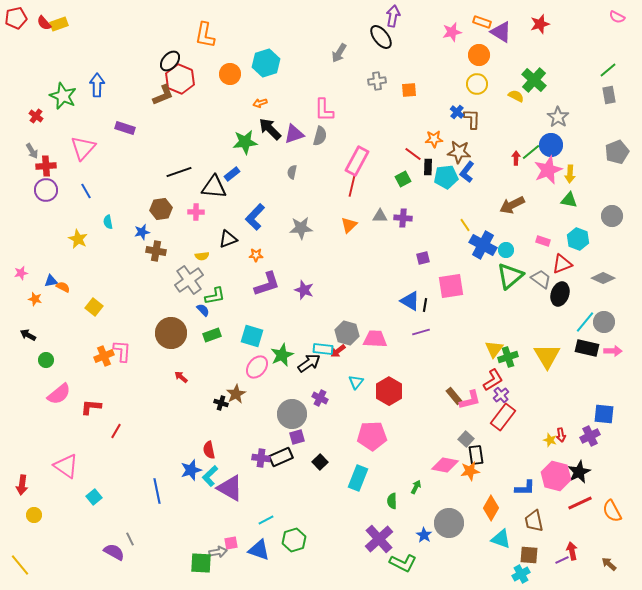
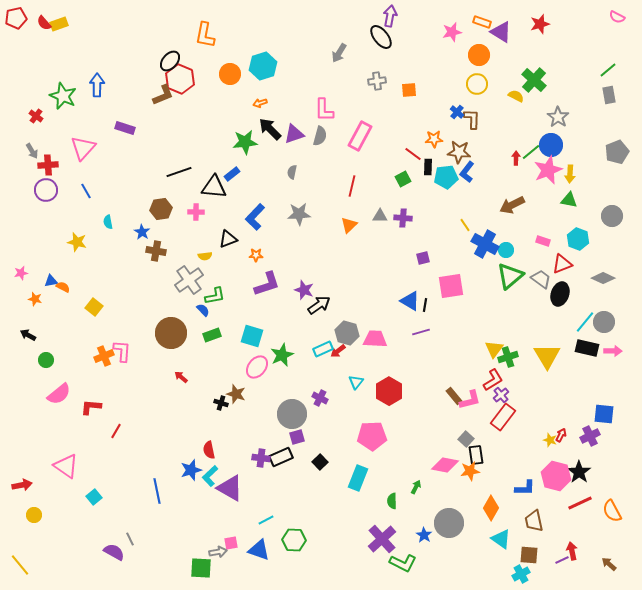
purple arrow at (393, 16): moved 3 px left
cyan hexagon at (266, 63): moved 3 px left, 3 px down
pink rectangle at (357, 161): moved 3 px right, 25 px up
red cross at (46, 166): moved 2 px right, 1 px up
gray star at (301, 228): moved 2 px left, 14 px up
blue star at (142, 232): rotated 28 degrees counterclockwise
yellow star at (78, 239): moved 1 px left, 3 px down; rotated 12 degrees counterclockwise
blue cross at (483, 245): moved 2 px right, 1 px up
yellow semicircle at (202, 256): moved 3 px right
cyan rectangle at (323, 349): rotated 30 degrees counterclockwise
black arrow at (309, 363): moved 10 px right, 58 px up
brown star at (236, 394): rotated 24 degrees counterclockwise
red arrow at (561, 435): rotated 144 degrees counterclockwise
black star at (579, 472): rotated 10 degrees counterclockwise
red arrow at (22, 485): rotated 108 degrees counterclockwise
purple cross at (379, 539): moved 3 px right
cyan triangle at (501, 539): rotated 15 degrees clockwise
green hexagon at (294, 540): rotated 20 degrees clockwise
green square at (201, 563): moved 5 px down
